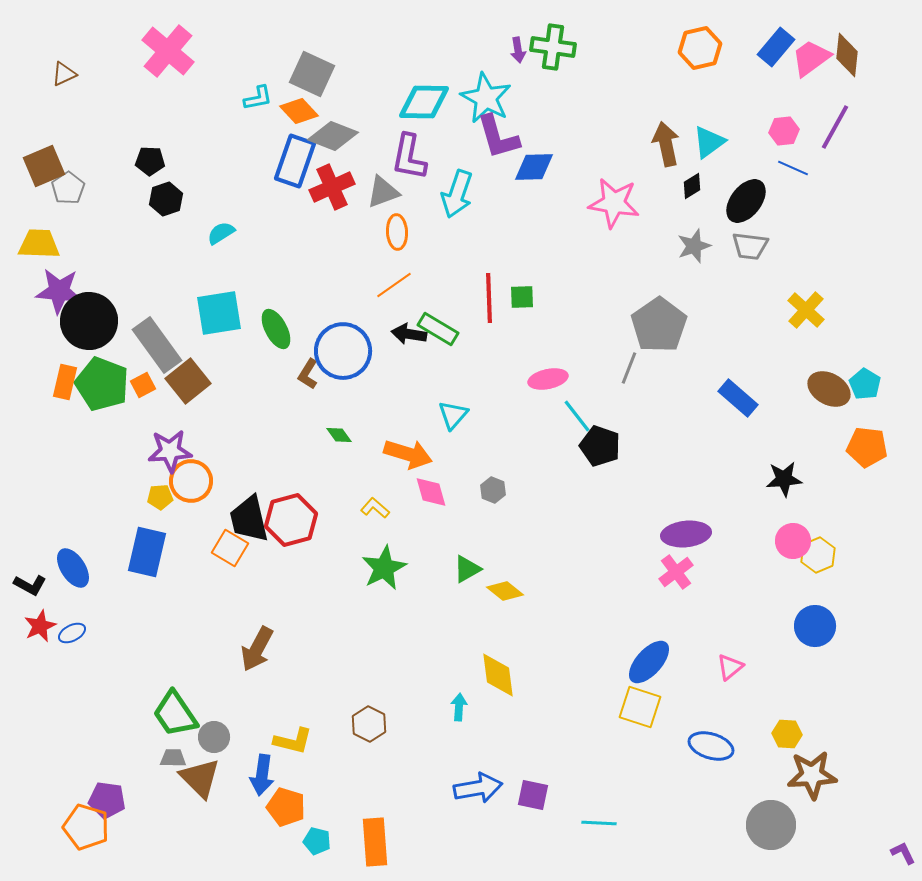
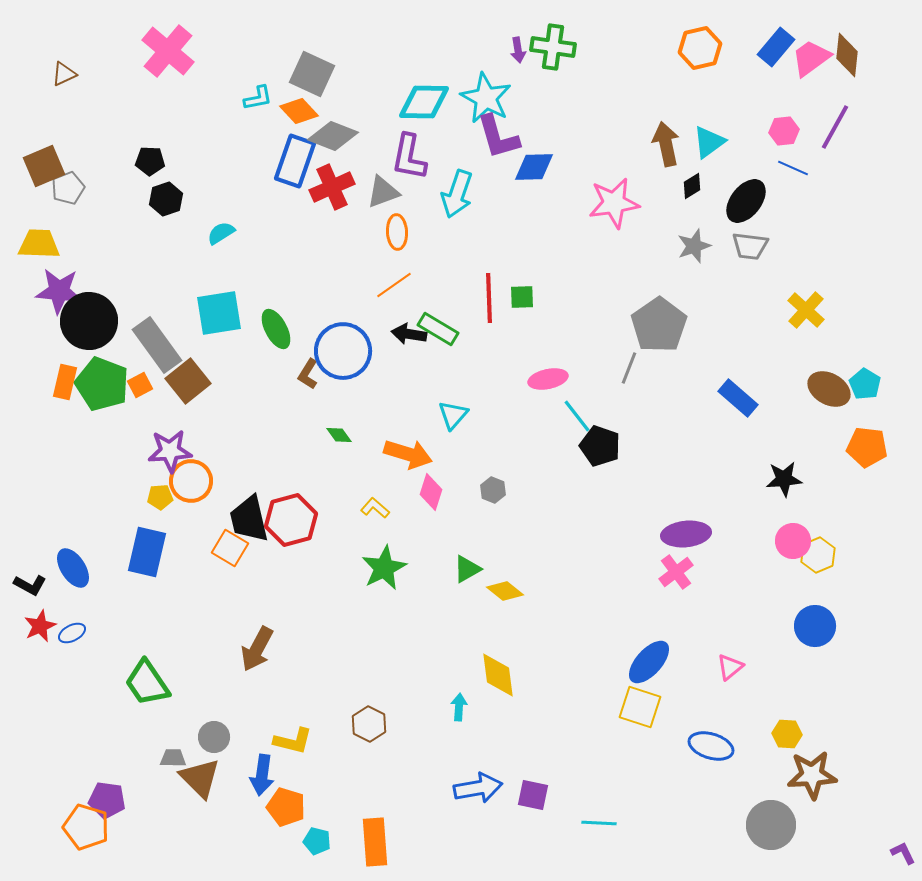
gray pentagon at (68, 188): rotated 12 degrees clockwise
pink star at (614, 203): rotated 18 degrees counterclockwise
orange square at (143, 385): moved 3 px left
pink diamond at (431, 492): rotated 33 degrees clockwise
green trapezoid at (175, 714): moved 28 px left, 31 px up
